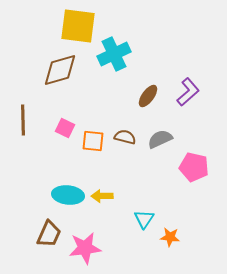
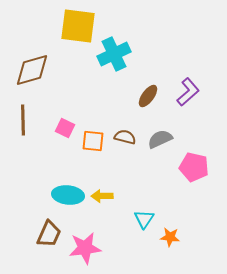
brown diamond: moved 28 px left
